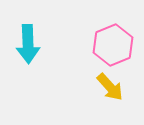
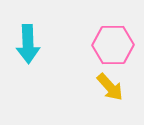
pink hexagon: rotated 21 degrees clockwise
